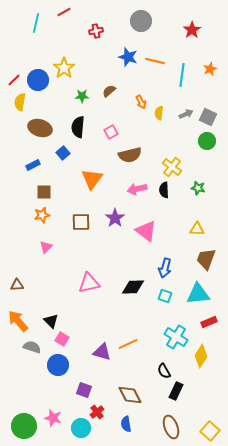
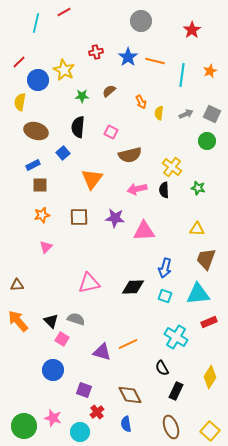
red cross at (96, 31): moved 21 px down
blue star at (128, 57): rotated 18 degrees clockwise
yellow star at (64, 68): moved 2 px down; rotated 10 degrees counterclockwise
orange star at (210, 69): moved 2 px down
red line at (14, 80): moved 5 px right, 18 px up
gray square at (208, 117): moved 4 px right, 3 px up
brown ellipse at (40, 128): moved 4 px left, 3 px down
pink square at (111, 132): rotated 32 degrees counterclockwise
brown square at (44, 192): moved 4 px left, 7 px up
purple star at (115, 218): rotated 30 degrees counterclockwise
brown square at (81, 222): moved 2 px left, 5 px up
pink triangle at (146, 231): moved 2 px left; rotated 40 degrees counterclockwise
gray semicircle at (32, 347): moved 44 px right, 28 px up
yellow diamond at (201, 356): moved 9 px right, 21 px down
blue circle at (58, 365): moved 5 px left, 5 px down
black semicircle at (164, 371): moved 2 px left, 3 px up
cyan circle at (81, 428): moved 1 px left, 4 px down
